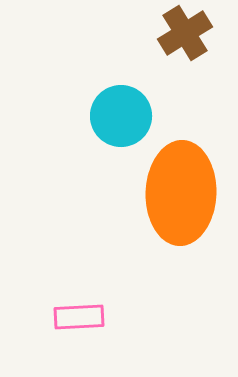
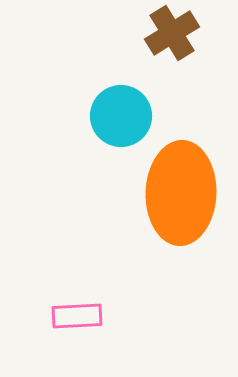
brown cross: moved 13 px left
pink rectangle: moved 2 px left, 1 px up
